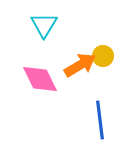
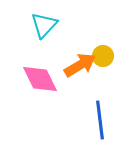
cyan triangle: rotated 12 degrees clockwise
